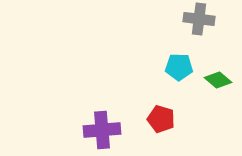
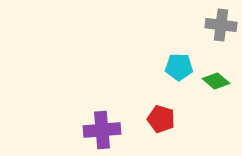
gray cross: moved 22 px right, 6 px down
green diamond: moved 2 px left, 1 px down
